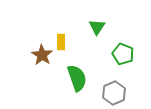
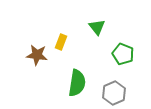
green triangle: rotated 12 degrees counterclockwise
yellow rectangle: rotated 21 degrees clockwise
brown star: moved 5 px left; rotated 25 degrees counterclockwise
green semicircle: moved 5 px down; rotated 28 degrees clockwise
